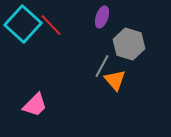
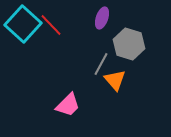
purple ellipse: moved 1 px down
gray line: moved 1 px left, 2 px up
pink trapezoid: moved 33 px right
